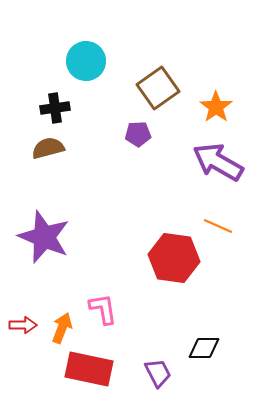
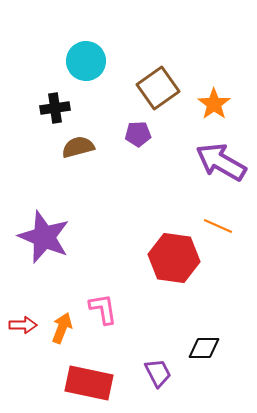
orange star: moved 2 px left, 3 px up
brown semicircle: moved 30 px right, 1 px up
purple arrow: moved 3 px right
red rectangle: moved 14 px down
